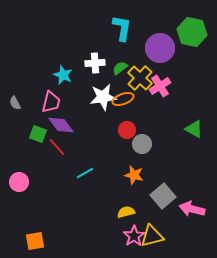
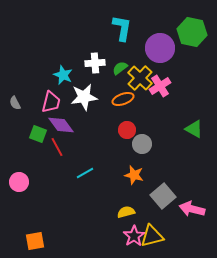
white star: moved 19 px left
red line: rotated 12 degrees clockwise
